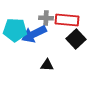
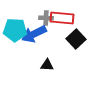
red rectangle: moved 5 px left, 2 px up
